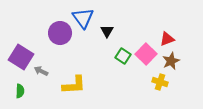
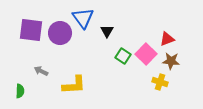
purple square: moved 10 px right, 27 px up; rotated 25 degrees counterclockwise
brown star: rotated 30 degrees clockwise
